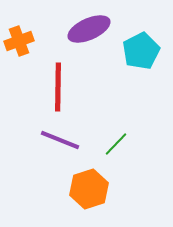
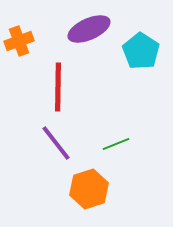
cyan pentagon: rotated 12 degrees counterclockwise
purple line: moved 4 px left, 3 px down; rotated 30 degrees clockwise
green line: rotated 24 degrees clockwise
